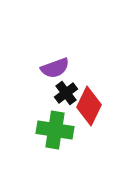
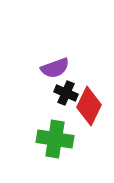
black cross: rotated 30 degrees counterclockwise
green cross: moved 9 px down
